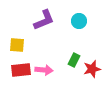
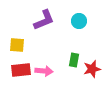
green rectangle: rotated 16 degrees counterclockwise
pink arrow: moved 1 px down
